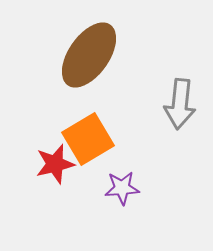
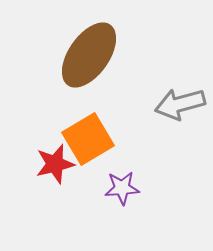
gray arrow: rotated 69 degrees clockwise
